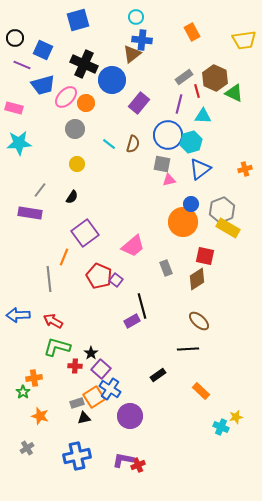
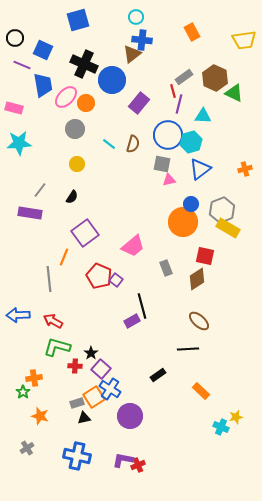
blue trapezoid at (43, 85): rotated 85 degrees counterclockwise
red line at (197, 91): moved 24 px left
blue cross at (77, 456): rotated 24 degrees clockwise
